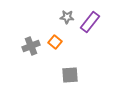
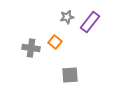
gray star: rotated 16 degrees counterclockwise
gray cross: moved 2 px down; rotated 30 degrees clockwise
